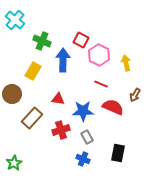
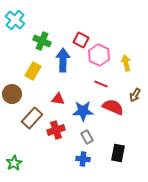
red cross: moved 5 px left
blue cross: rotated 16 degrees counterclockwise
